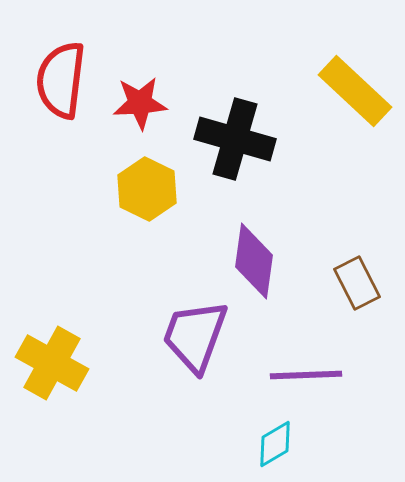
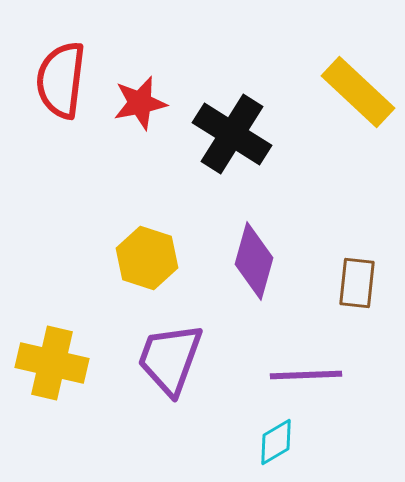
yellow rectangle: moved 3 px right, 1 px down
red star: rotated 8 degrees counterclockwise
black cross: moved 3 px left, 5 px up; rotated 16 degrees clockwise
yellow hexagon: moved 69 px down; rotated 8 degrees counterclockwise
purple diamond: rotated 8 degrees clockwise
brown rectangle: rotated 33 degrees clockwise
purple trapezoid: moved 25 px left, 23 px down
yellow cross: rotated 16 degrees counterclockwise
cyan diamond: moved 1 px right, 2 px up
